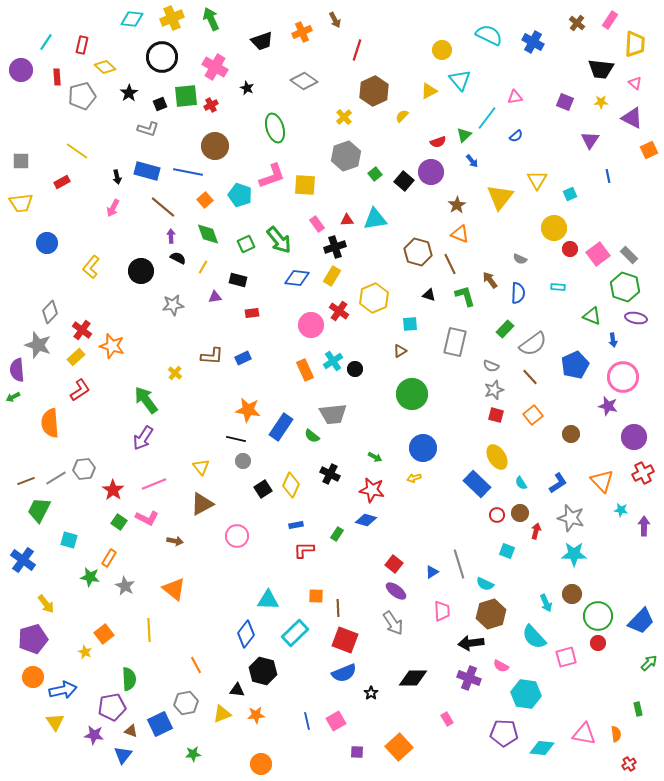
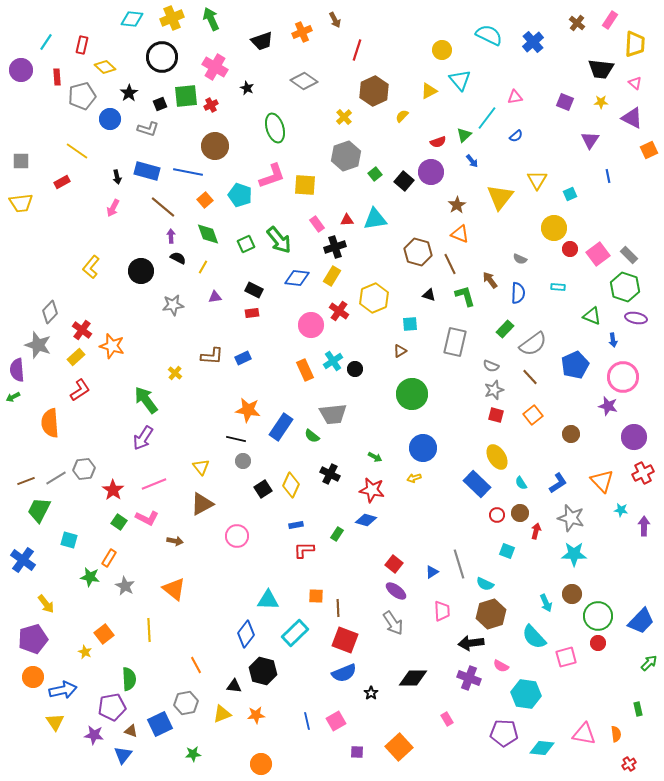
blue cross at (533, 42): rotated 20 degrees clockwise
blue circle at (47, 243): moved 63 px right, 124 px up
black rectangle at (238, 280): moved 16 px right, 10 px down; rotated 12 degrees clockwise
black triangle at (237, 690): moved 3 px left, 4 px up
